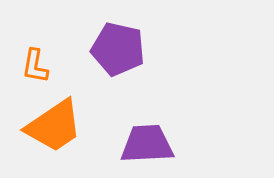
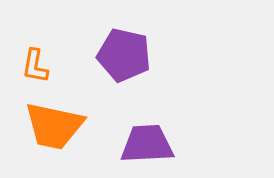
purple pentagon: moved 6 px right, 6 px down
orange trapezoid: rotated 46 degrees clockwise
